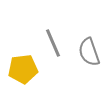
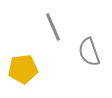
gray line: moved 16 px up
